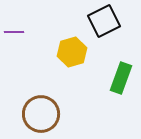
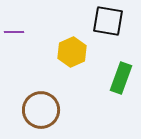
black square: moved 4 px right; rotated 36 degrees clockwise
yellow hexagon: rotated 8 degrees counterclockwise
brown circle: moved 4 px up
